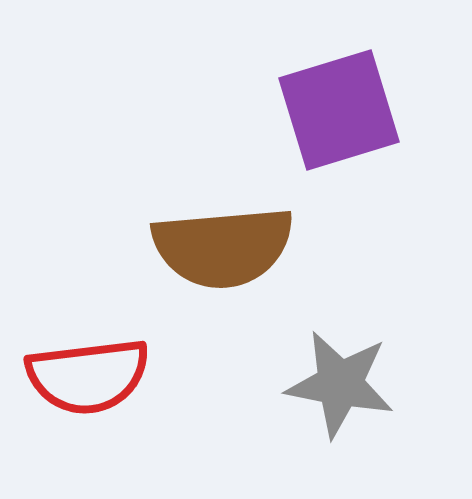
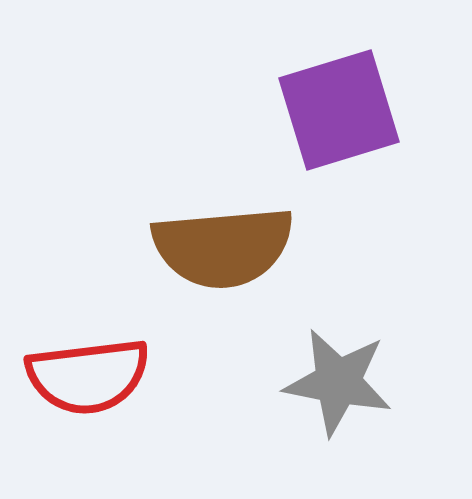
gray star: moved 2 px left, 2 px up
